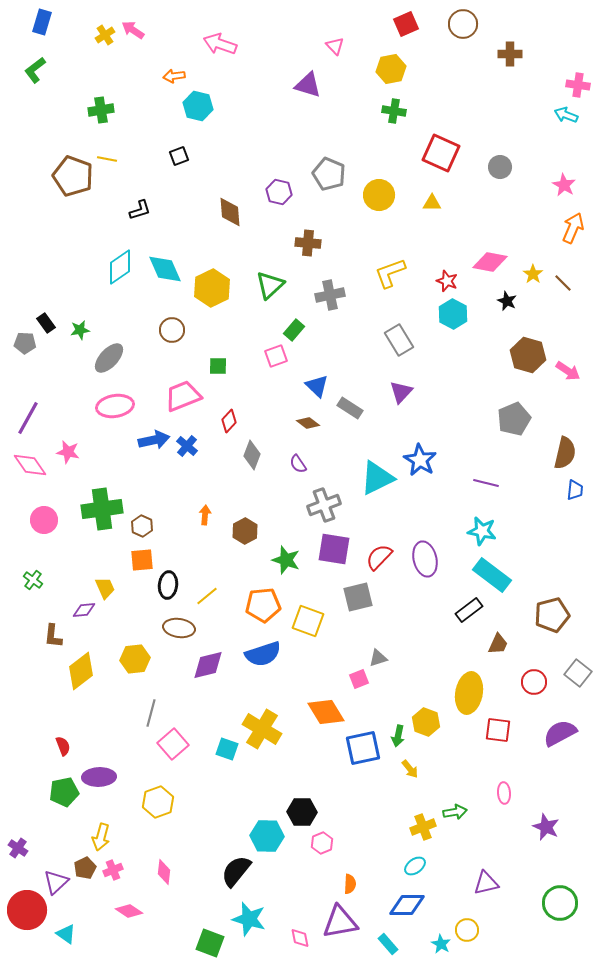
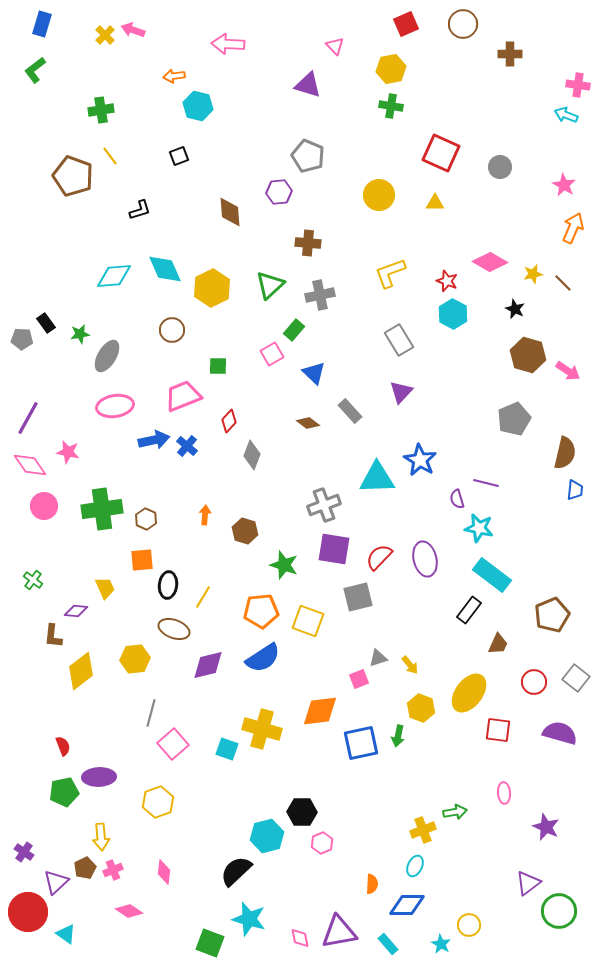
blue rectangle at (42, 22): moved 2 px down
pink arrow at (133, 30): rotated 15 degrees counterclockwise
yellow cross at (105, 35): rotated 12 degrees counterclockwise
pink arrow at (220, 44): moved 8 px right; rotated 16 degrees counterclockwise
green cross at (394, 111): moved 3 px left, 5 px up
yellow line at (107, 159): moved 3 px right, 3 px up; rotated 42 degrees clockwise
gray pentagon at (329, 174): moved 21 px left, 18 px up
purple hexagon at (279, 192): rotated 20 degrees counterclockwise
yellow triangle at (432, 203): moved 3 px right
pink diamond at (490, 262): rotated 20 degrees clockwise
cyan diamond at (120, 267): moved 6 px left, 9 px down; rotated 30 degrees clockwise
yellow star at (533, 274): rotated 24 degrees clockwise
gray cross at (330, 295): moved 10 px left
black star at (507, 301): moved 8 px right, 8 px down
green star at (80, 330): moved 4 px down
gray pentagon at (25, 343): moved 3 px left, 4 px up
pink square at (276, 356): moved 4 px left, 2 px up; rotated 10 degrees counterclockwise
gray ellipse at (109, 358): moved 2 px left, 2 px up; rotated 12 degrees counterclockwise
blue triangle at (317, 386): moved 3 px left, 13 px up
gray rectangle at (350, 408): moved 3 px down; rotated 15 degrees clockwise
purple semicircle at (298, 464): moved 159 px right, 35 px down; rotated 18 degrees clockwise
cyan triangle at (377, 478): rotated 24 degrees clockwise
pink circle at (44, 520): moved 14 px up
brown hexagon at (142, 526): moved 4 px right, 7 px up
brown hexagon at (245, 531): rotated 15 degrees counterclockwise
cyan star at (482, 531): moved 3 px left, 3 px up
green star at (286, 560): moved 2 px left, 5 px down
yellow line at (207, 596): moved 4 px left, 1 px down; rotated 20 degrees counterclockwise
orange pentagon at (263, 605): moved 2 px left, 6 px down
purple diamond at (84, 610): moved 8 px left, 1 px down; rotated 10 degrees clockwise
black rectangle at (469, 610): rotated 16 degrees counterclockwise
brown pentagon at (552, 615): rotated 8 degrees counterclockwise
brown ellipse at (179, 628): moved 5 px left, 1 px down; rotated 12 degrees clockwise
blue semicircle at (263, 654): moved 4 px down; rotated 15 degrees counterclockwise
gray square at (578, 673): moved 2 px left, 5 px down
yellow ellipse at (469, 693): rotated 27 degrees clockwise
orange diamond at (326, 712): moved 6 px left, 1 px up; rotated 66 degrees counterclockwise
yellow hexagon at (426, 722): moved 5 px left, 14 px up
yellow cross at (262, 729): rotated 15 degrees counterclockwise
purple semicircle at (560, 733): rotated 44 degrees clockwise
blue square at (363, 748): moved 2 px left, 5 px up
yellow arrow at (410, 769): moved 104 px up
yellow cross at (423, 827): moved 3 px down
cyan hexagon at (267, 836): rotated 16 degrees counterclockwise
yellow arrow at (101, 837): rotated 20 degrees counterclockwise
purple cross at (18, 848): moved 6 px right, 4 px down
cyan ellipse at (415, 866): rotated 30 degrees counterclockwise
black semicircle at (236, 871): rotated 8 degrees clockwise
purple triangle at (486, 883): moved 42 px right; rotated 24 degrees counterclockwise
orange semicircle at (350, 884): moved 22 px right
green circle at (560, 903): moved 1 px left, 8 px down
red circle at (27, 910): moved 1 px right, 2 px down
purple triangle at (340, 922): moved 1 px left, 10 px down
yellow circle at (467, 930): moved 2 px right, 5 px up
